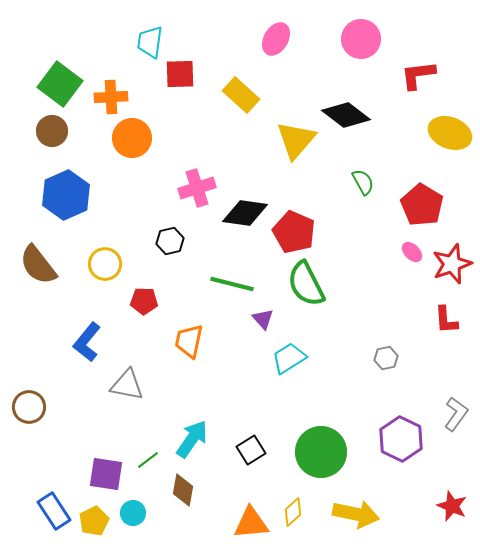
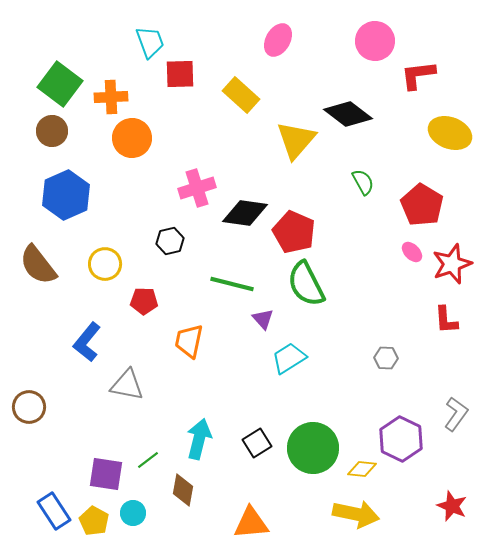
pink ellipse at (276, 39): moved 2 px right, 1 px down
pink circle at (361, 39): moved 14 px right, 2 px down
cyan trapezoid at (150, 42): rotated 152 degrees clockwise
black diamond at (346, 115): moved 2 px right, 1 px up
gray hexagon at (386, 358): rotated 15 degrees clockwise
cyan arrow at (192, 439): moved 7 px right; rotated 21 degrees counterclockwise
black square at (251, 450): moved 6 px right, 7 px up
green circle at (321, 452): moved 8 px left, 4 px up
yellow diamond at (293, 512): moved 69 px right, 43 px up; rotated 48 degrees clockwise
yellow pentagon at (94, 521): rotated 16 degrees counterclockwise
